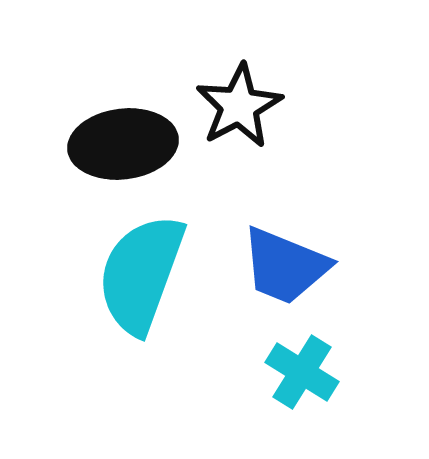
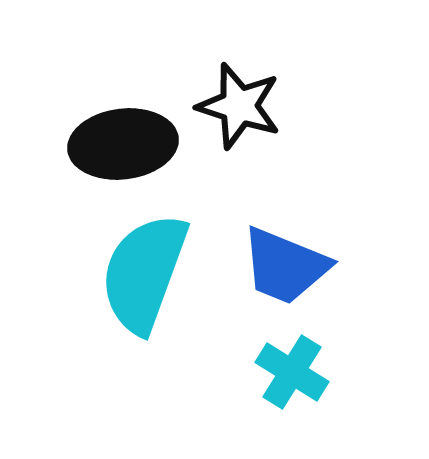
black star: rotated 26 degrees counterclockwise
cyan semicircle: moved 3 px right, 1 px up
cyan cross: moved 10 px left
